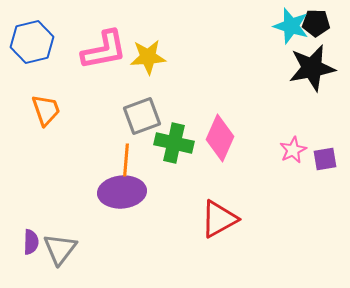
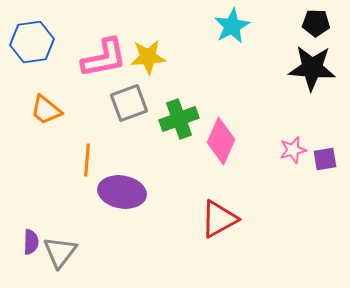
cyan star: moved 59 px left; rotated 27 degrees clockwise
blue hexagon: rotated 6 degrees clockwise
pink L-shape: moved 8 px down
black star: rotated 15 degrees clockwise
orange trapezoid: rotated 148 degrees clockwise
gray square: moved 13 px left, 13 px up
pink diamond: moved 1 px right, 3 px down
green cross: moved 5 px right, 24 px up; rotated 33 degrees counterclockwise
pink star: rotated 12 degrees clockwise
orange line: moved 39 px left
purple ellipse: rotated 15 degrees clockwise
gray triangle: moved 3 px down
